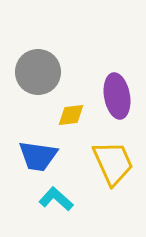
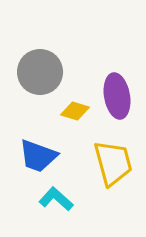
gray circle: moved 2 px right
yellow diamond: moved 4 px right, 4 px up; rotated 24 degrees clockwise
blue trapezoid: rotated 12 degrees clockwise
yellow trapezoid: rotated 9 degrees clockwise
